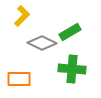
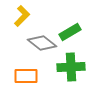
gray diamond: rotated 12 degrees clockwise
green cross: moved 1 px left, 2 px up; rotated 8 degrees counterclockwise
orange rectangle: moved 7 px right, 3 px up
